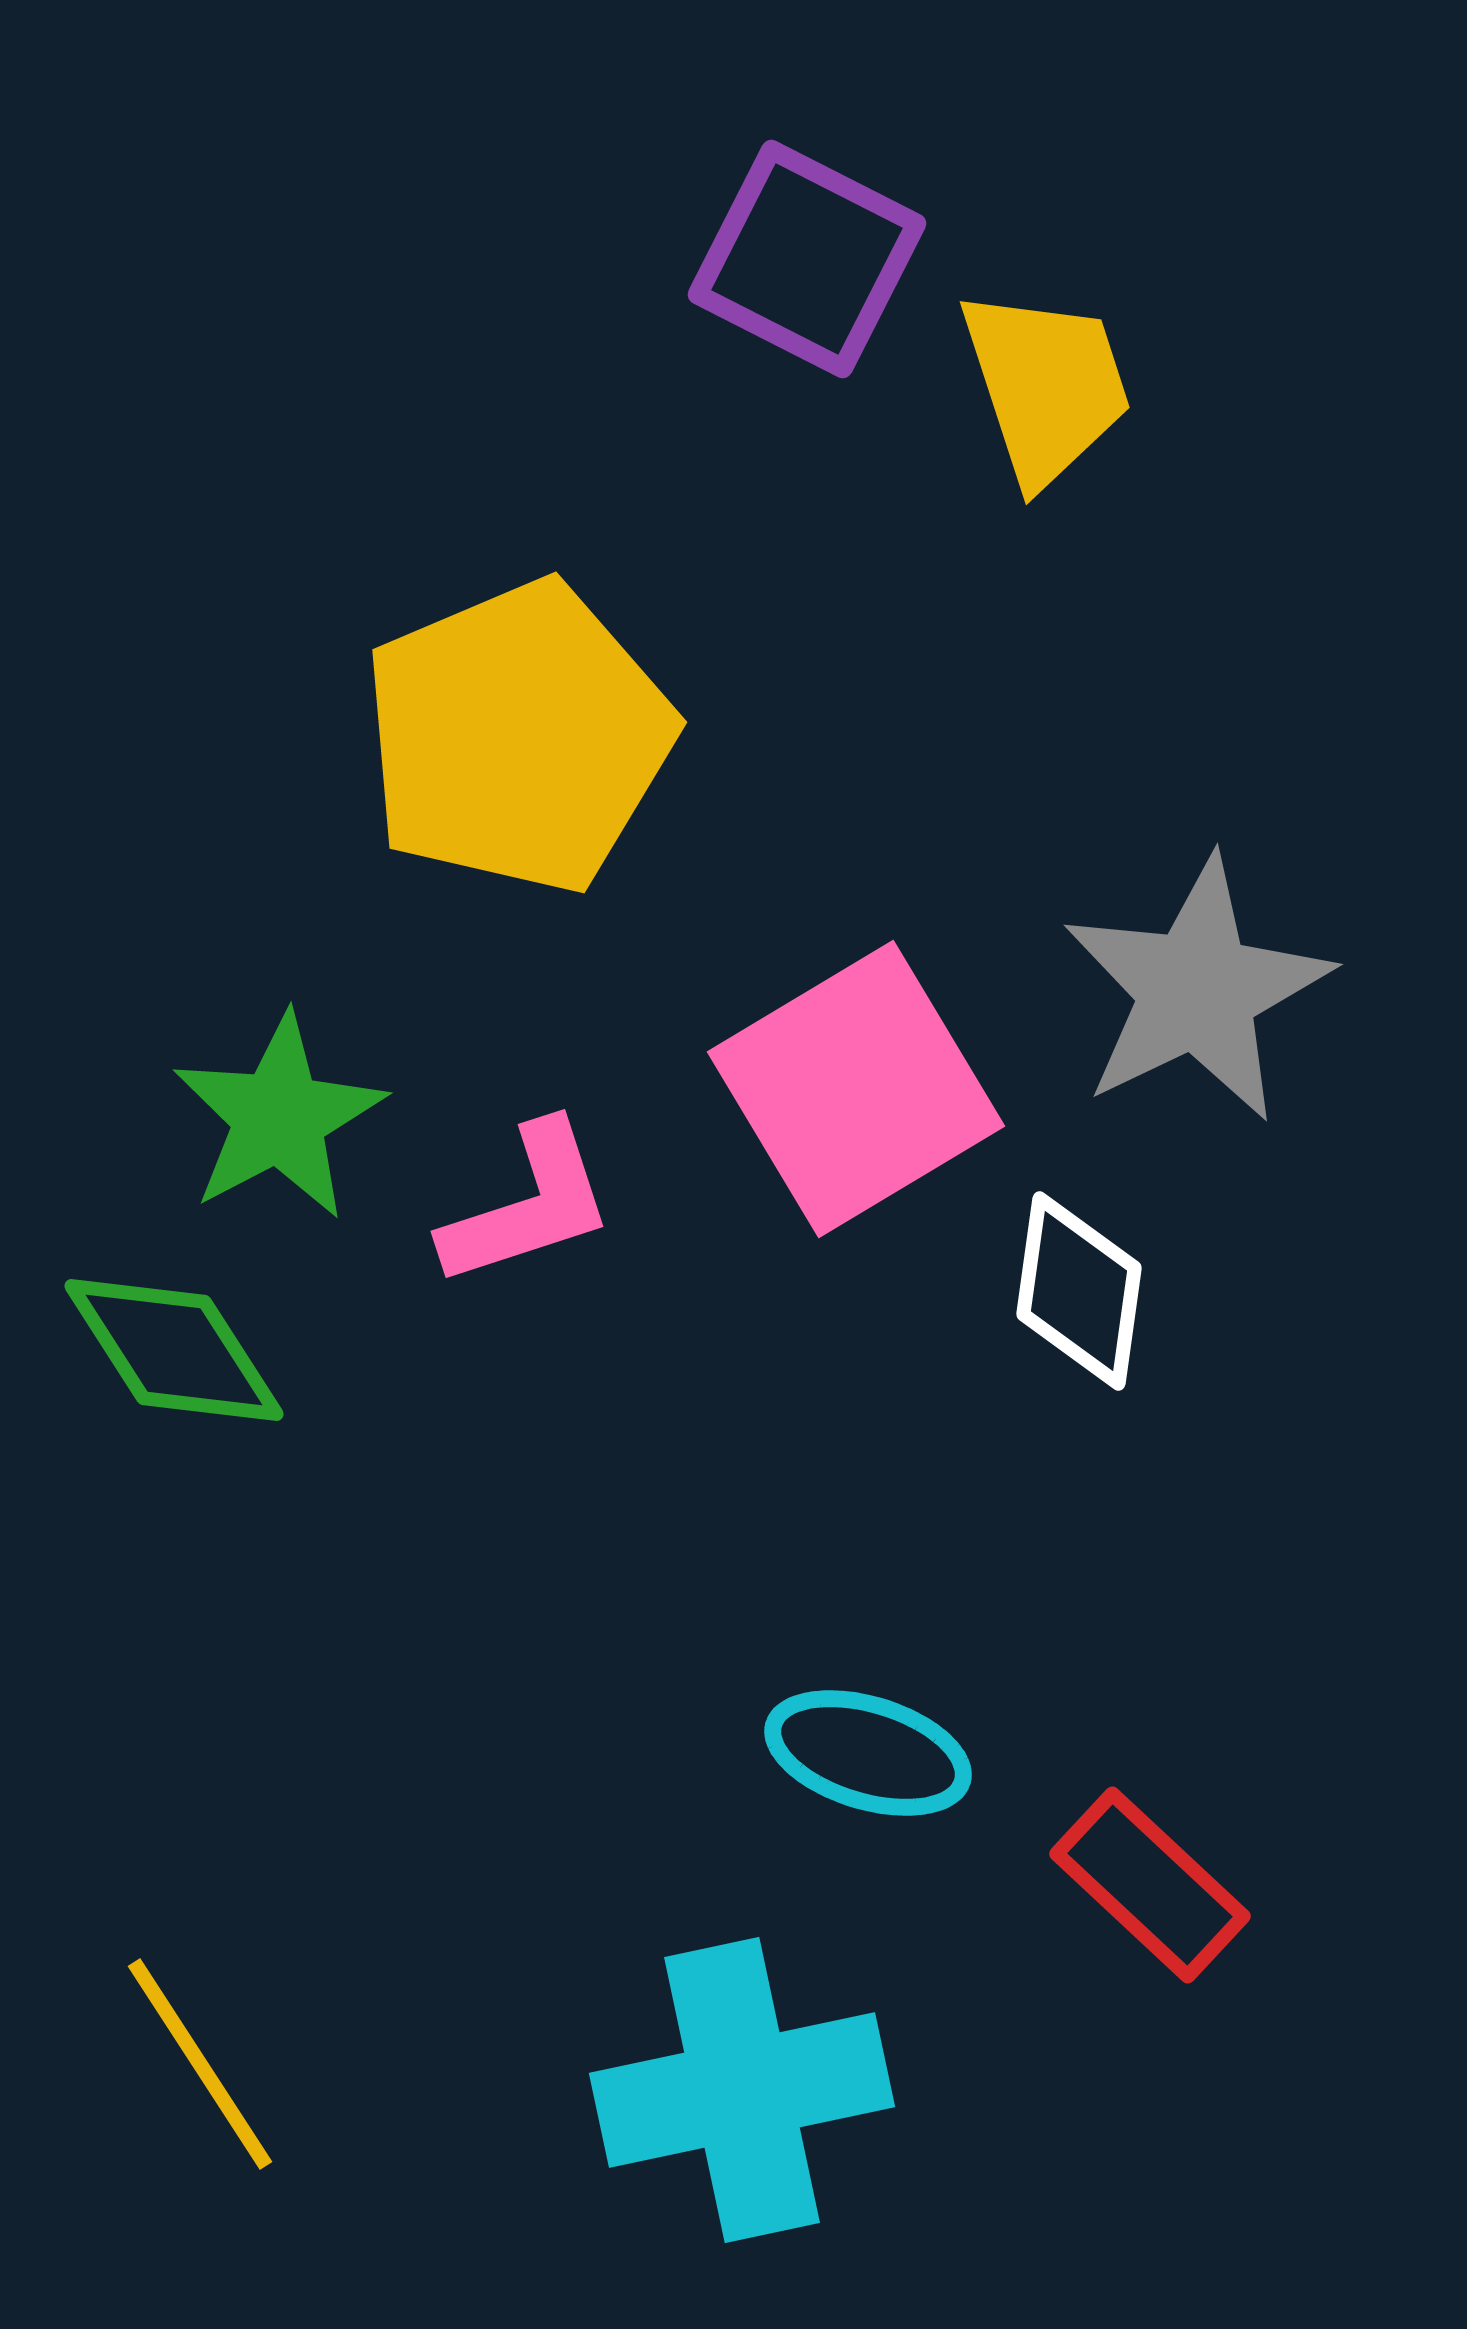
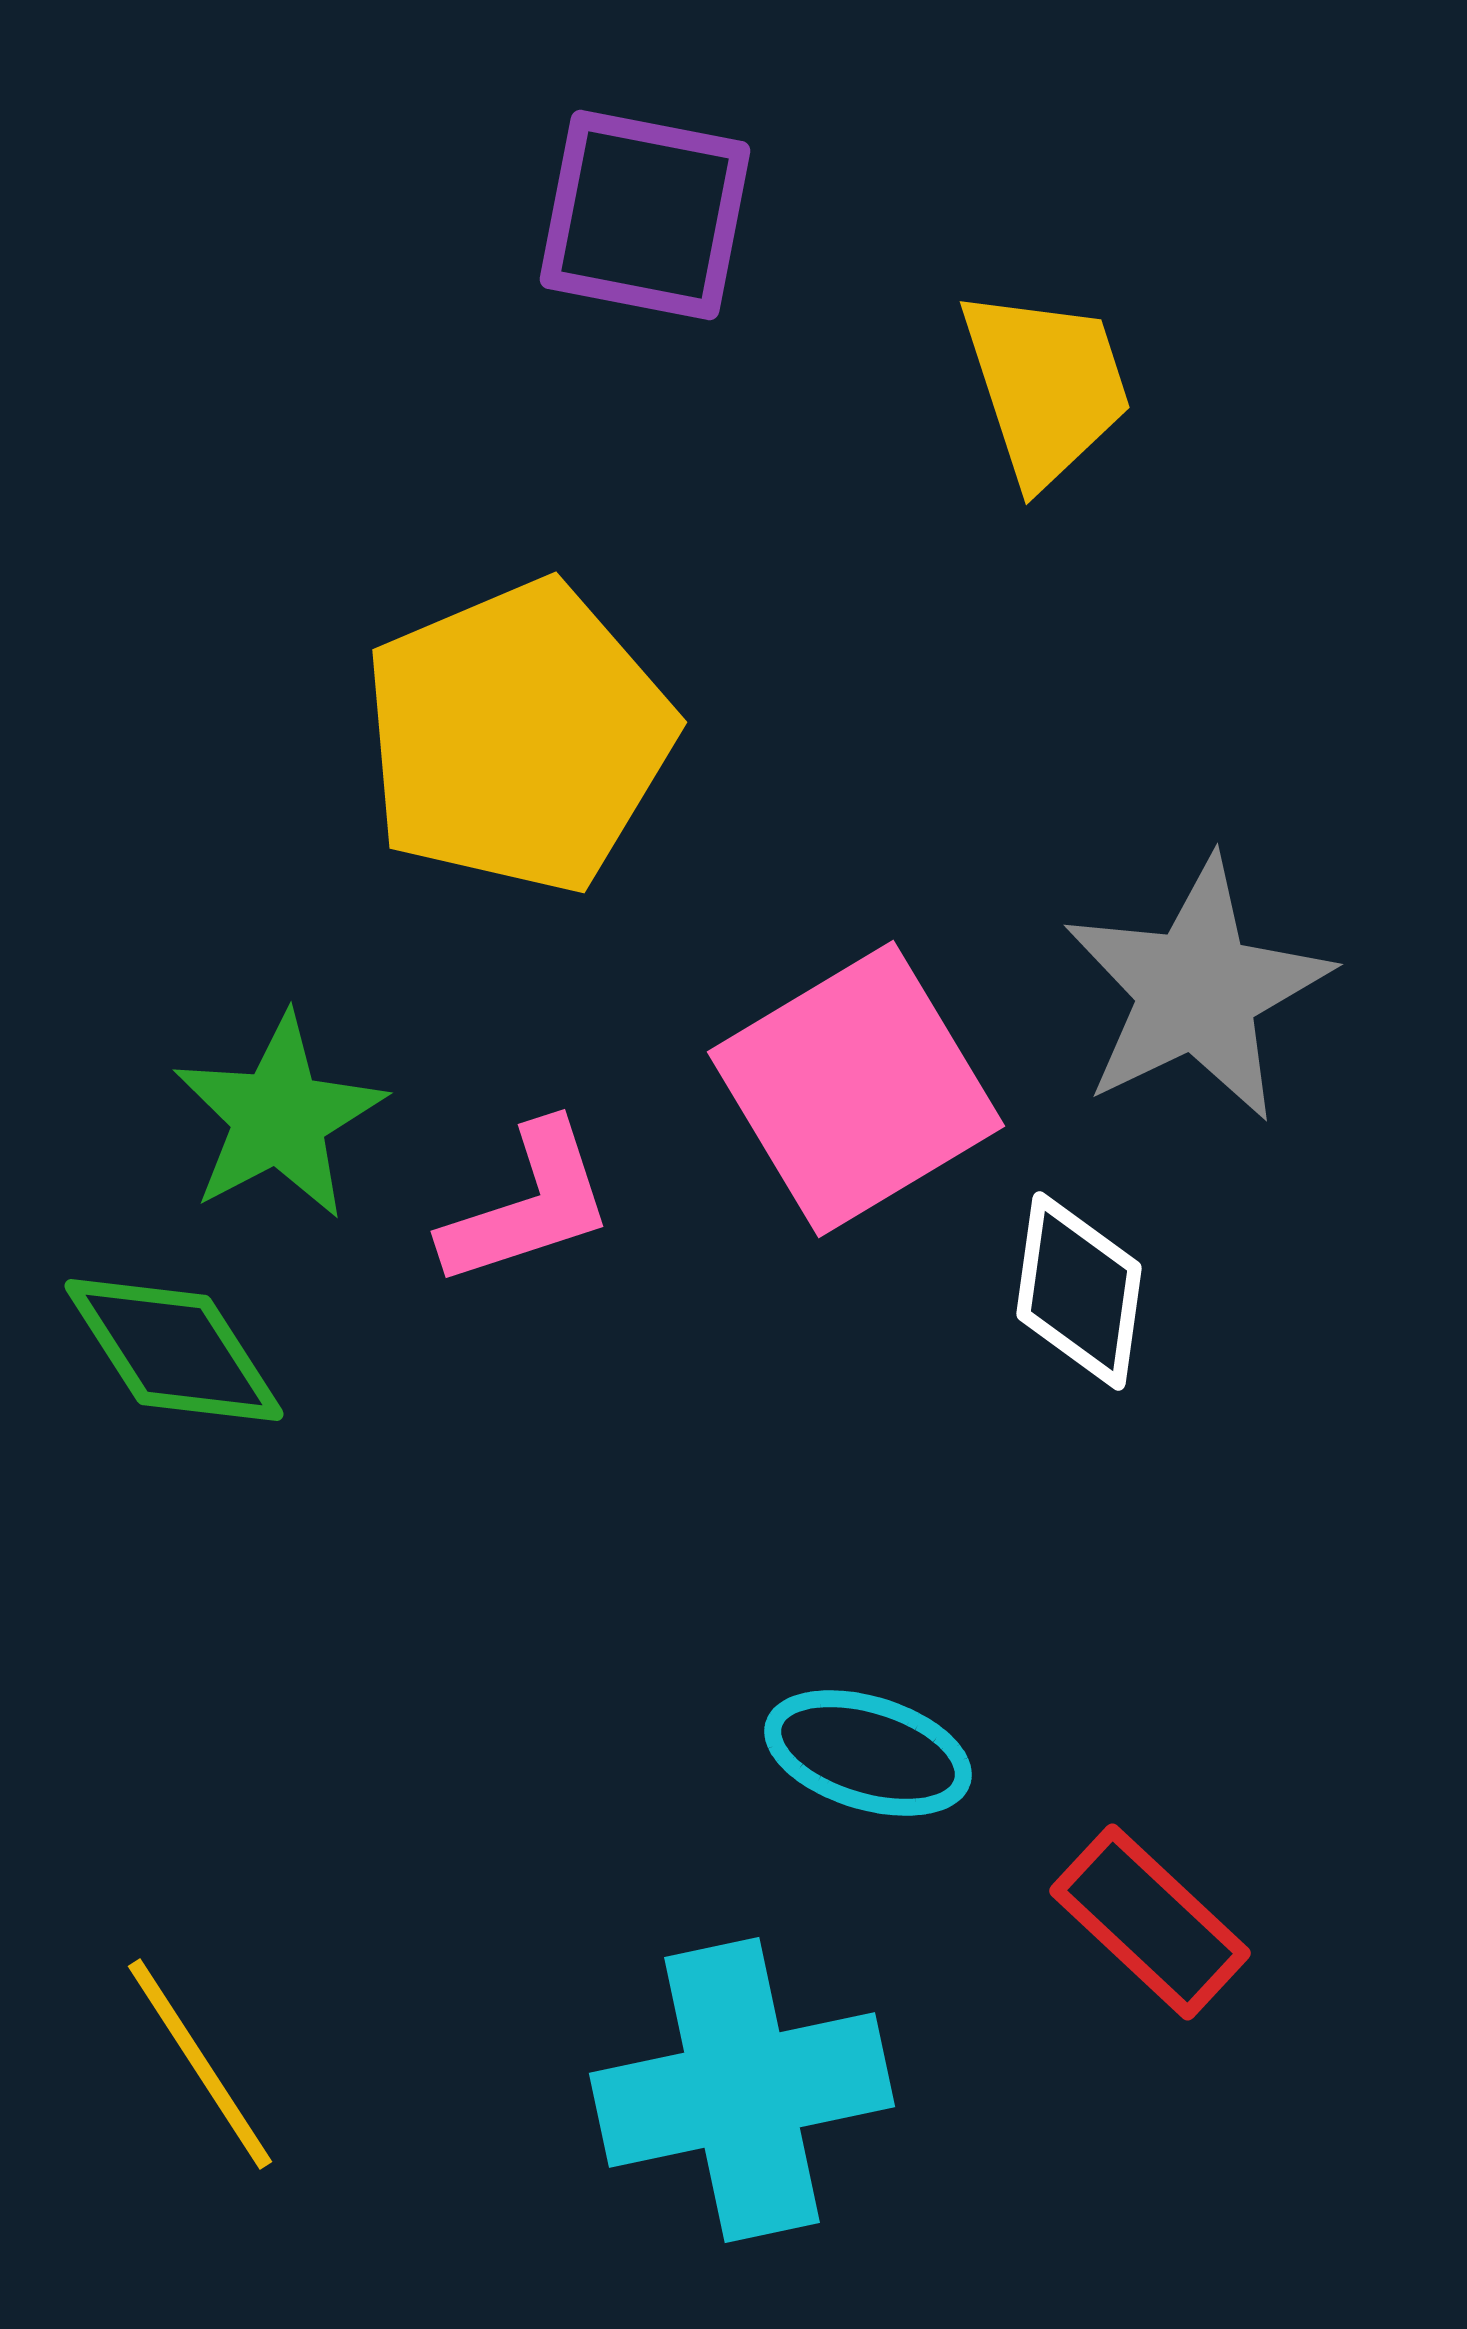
purple square: moved 162 px left, 44 px up; rotated 16 degrees counterclockwise
red rectangle: moved 37 px down
